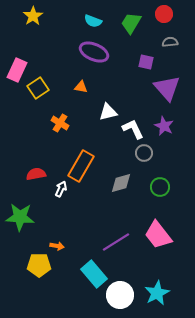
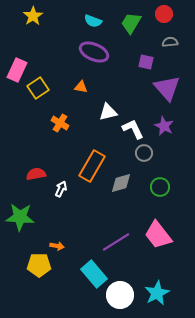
orange rectangle: moved 11 px right
